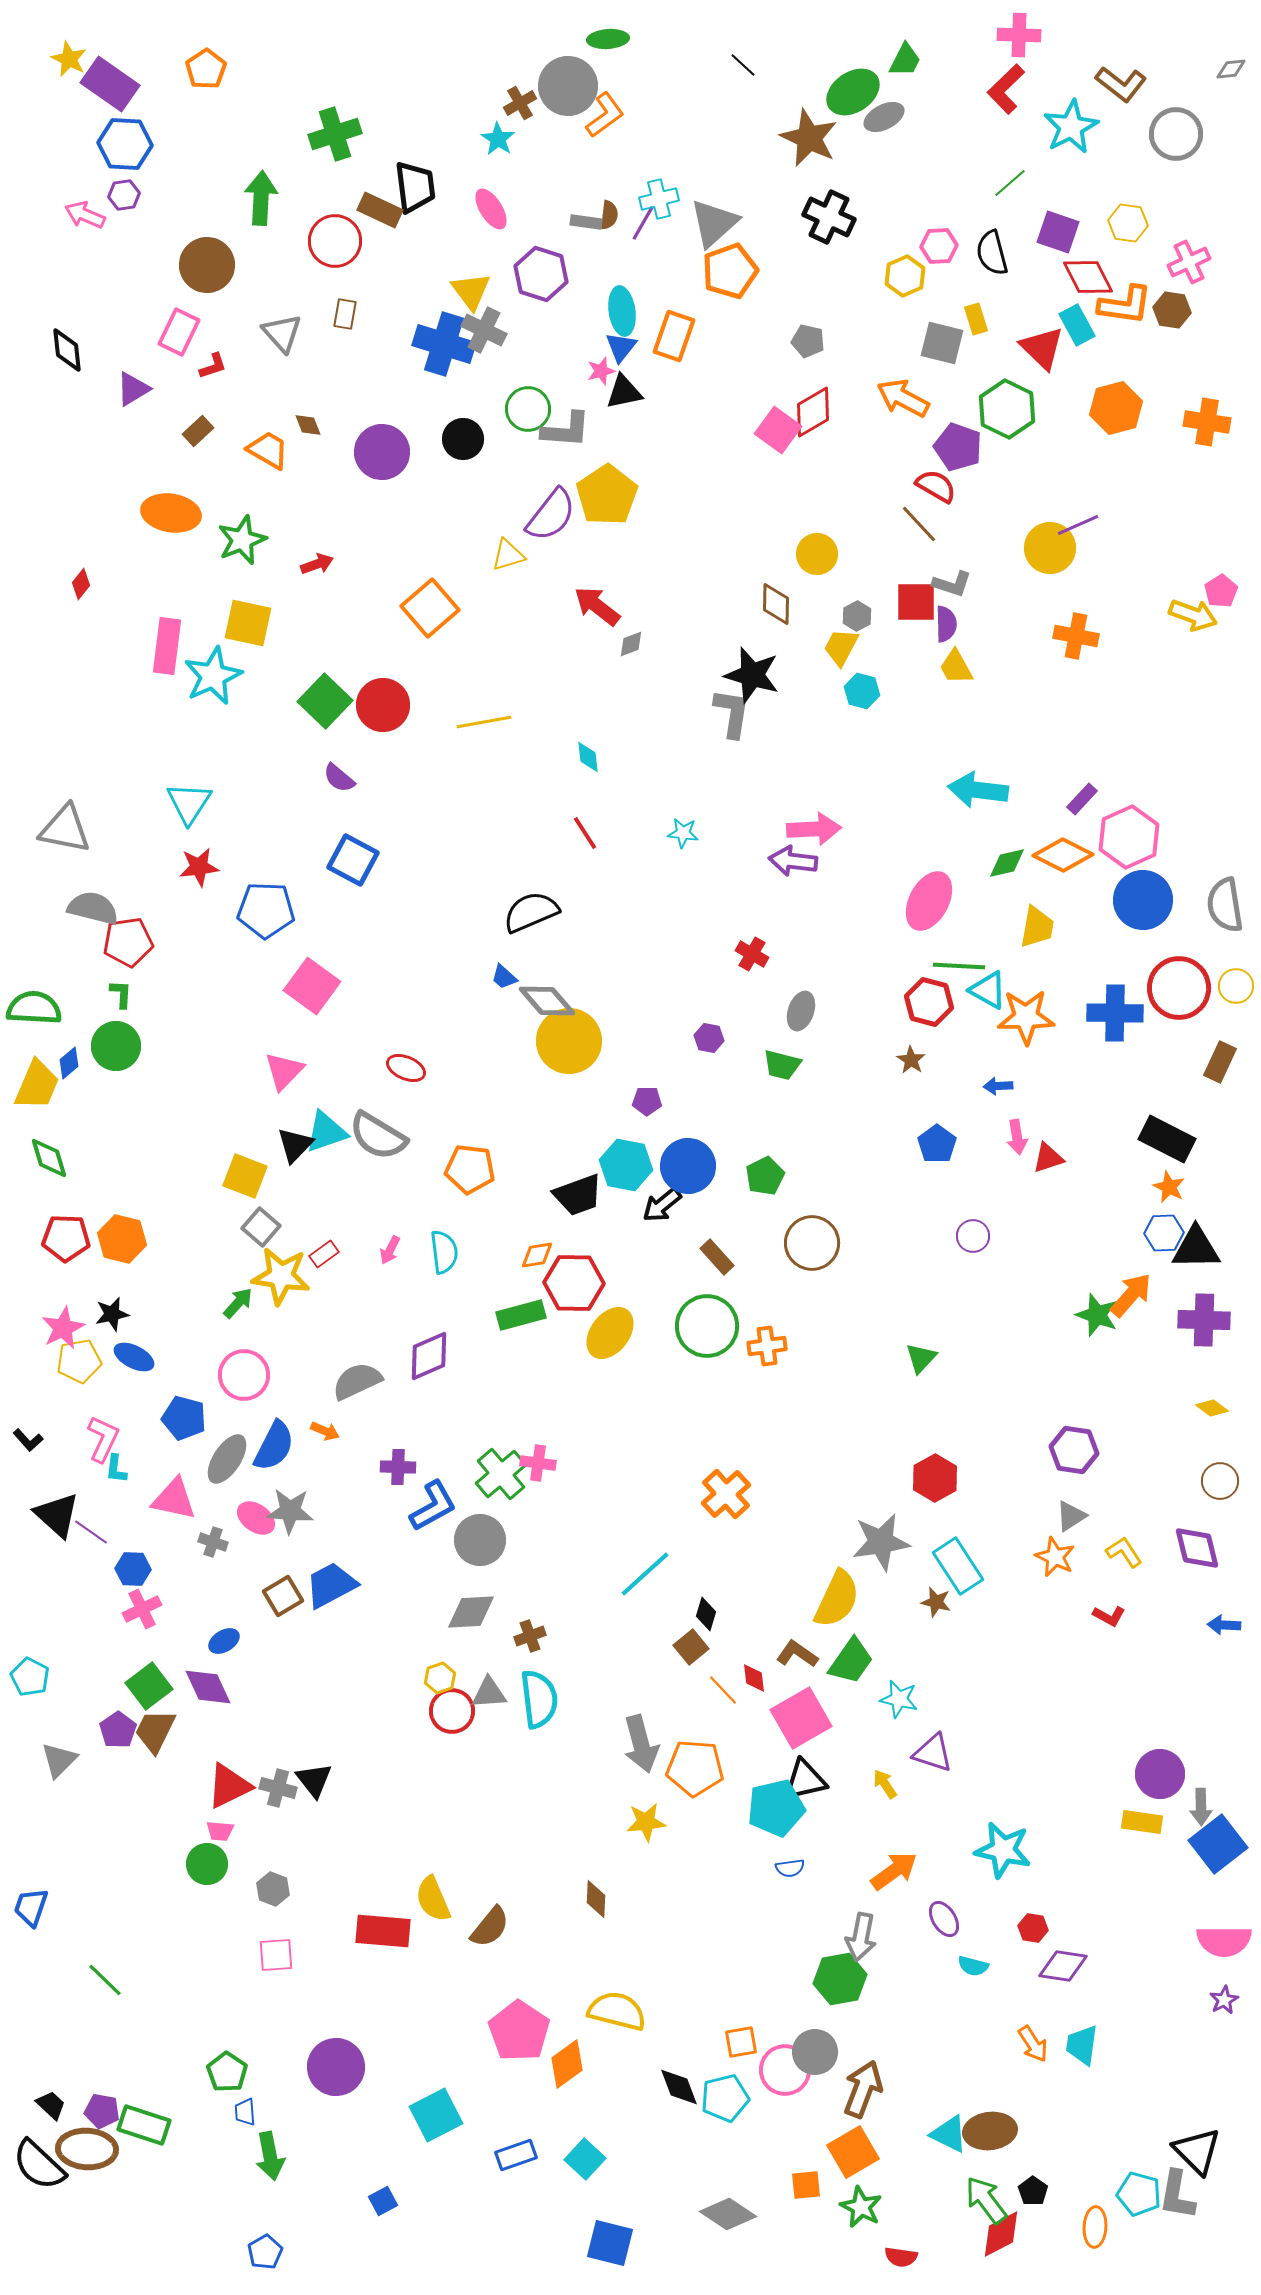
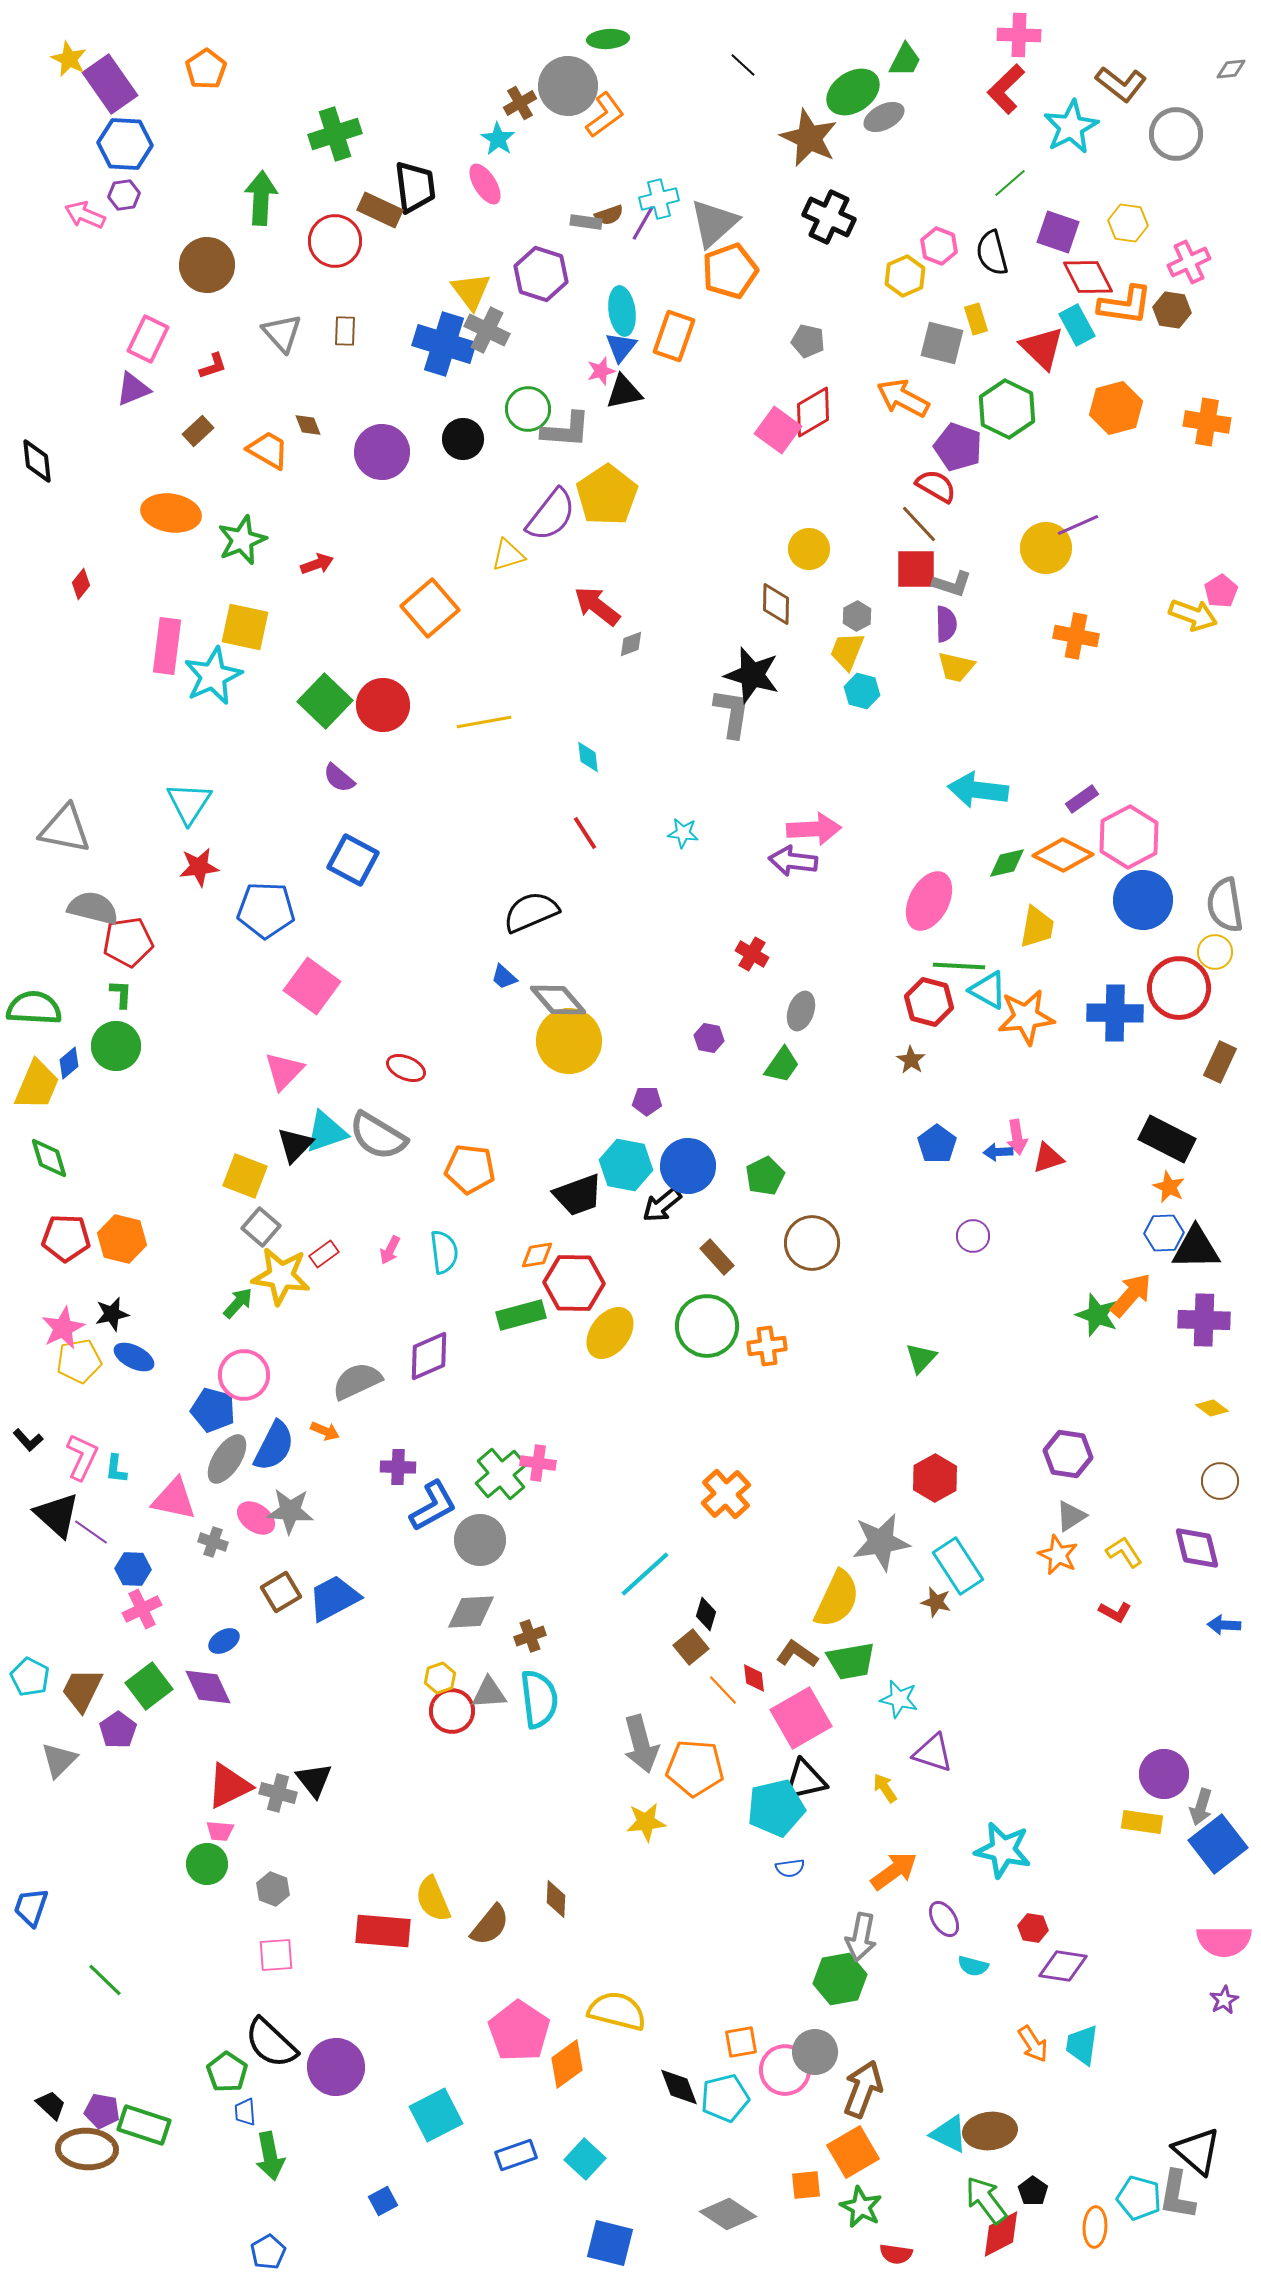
purple rectangle at (110, 84): rotated 20 degrees clockwise
pink ellipse at (491, 209): moved 6 px left, 25 px up
brown semicircle at (609, 215): rotated 64 degrees clockwise
pink hexagon at (939, 246): rotated 24 degrees clockwise
brown rectangle at (345, 314): moved 17 px down; rotated 8 degrees counterclockwise
gray cross at (484, 330): moved 3 px right
pink rectangle at (179, 332): moved 31 px left, 7 px down
black diamond at (67, 350): moved 30 px left, 111 px down
purple triangle at (133, 389): rotated 9 degrees clockwise
yellow circle at (1050, 548): moved 4 px left
yellow circle at (817, 554): moved 8 px left, 5 px up
red square at (916, 602): moved 33 px up
yellow square at (248, 623): moved 3 px left, 4 px down
yellow trapezoid at (841, 647): moved 6 px right, 4 px down; rotated 6 degrees counterclockwise
yellow trapezoid at (956, 667): rotated 48 degrees counterclockwise
purple rectangle at (1082, 799): rotated 12 degrees clockwise
pink hexagon at (1129, 837): rotated 4 degrees counterclockwise
yellow circle at (1236, 986): moved 21 px left, 34 px up
gray diamond at (547, 1001): moved 11 px right, 1 px up
orange star at (1026, 1017): rotated 6 degrees counterclockwise
green trapezoid at (782, 1065): rotated 69 degrees counterclockwise
blue arrow at (998, 1086): moved 66 px down
blue pentagon at (184, 1418): moved 29 px right, 8 px up
pink L-shape at (103, 1439): moved 21 px left, 18 px down
purple hexagon at (1074, 1450): moved 6 px left, 4 px down
orange star at (1055, 1557): moved 3 px right, 2 px up
blue trapezoid at (331, 1585): moved 3 px right, 13 px down
brown square at (283, 1596): moved 2 px left, 4 px up
red L-shape at (1109, 1616): moved 6 px right, 4 px up
green trapezoid at (851, 1661): rotated 45 degrees clockwise
brown trapezoid at (155, 1731): moved 73 px left, 41 px up
purple circle at (1160, 1774): moved 4 px right
yellow arrow at (885, 1784): moved 4 px down
gray cross at (278, 1788): moved 5 px down
gray arrow at (1201, 1807): rotated 18 degrees clockwise
brown diamond at (596, 1899): moved 40 px left
brown semicircle at (490, 1927): moved 2 px up
black triangle at (1197, 2151): rotated 4 degrees counterclockwise
black semicircle at (39, 2165): moved 232 px right, 122 px up
cyan pentagon at (1139, 2194): moved 4 px down
blue pentagon at (265, 2252): moved 3 px right
red semicircle at (901, 2257): moved 5 px left, 3 px up
